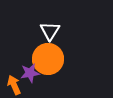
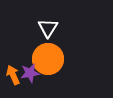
white triangle: moved 2 px left, 3 px up
orange arrow: moved 1 px left, 10 px up
